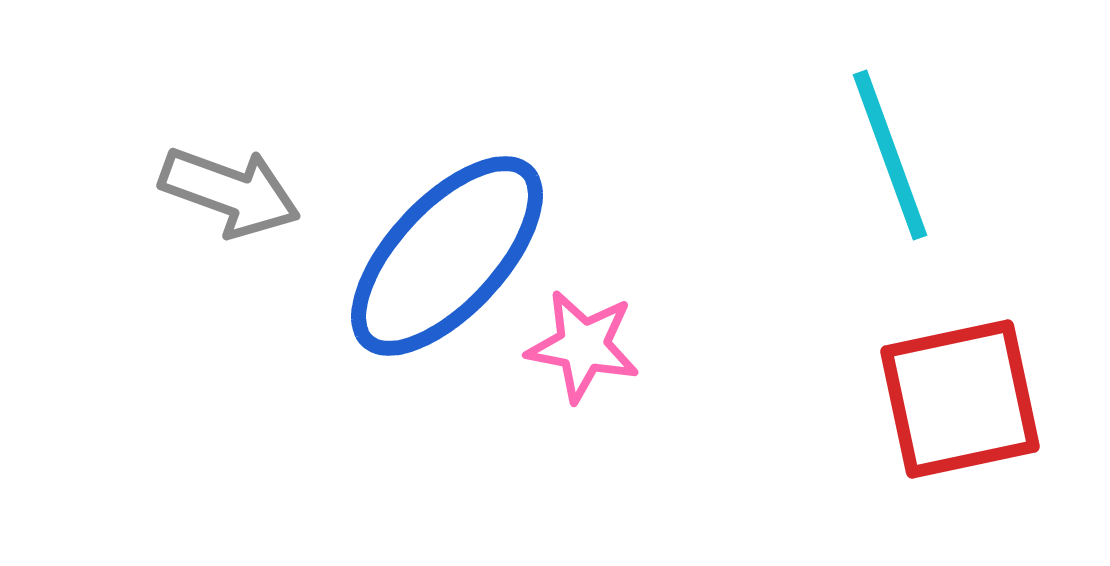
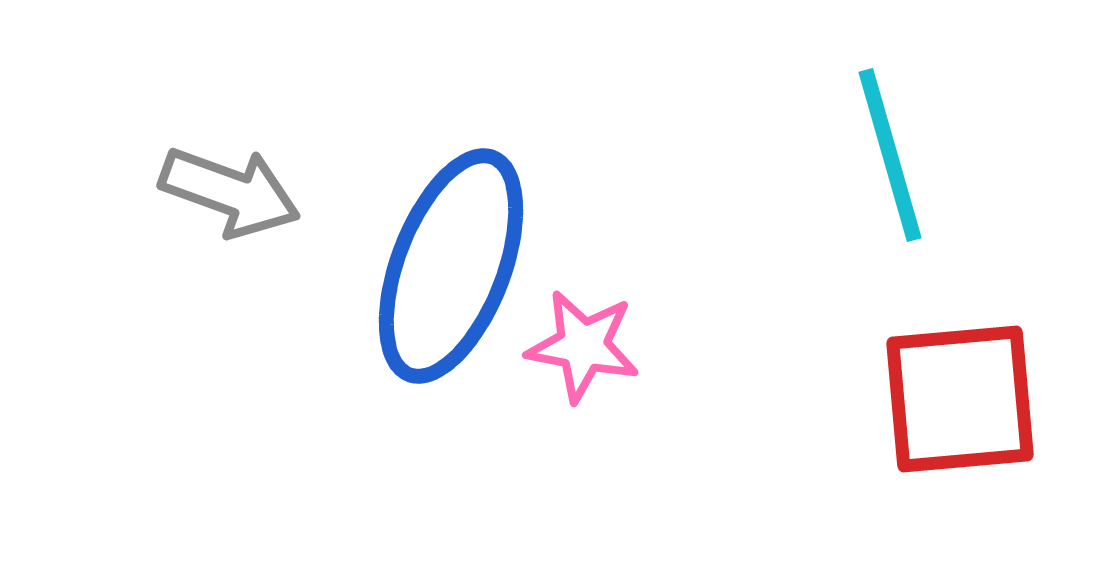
cyan line: rotated 4 degrees clockwise
blue ellipse: moved 4 px right, 10 px down; rotated 22 degrees counterclockwise
red square: rotated 7 degrees clockwise
